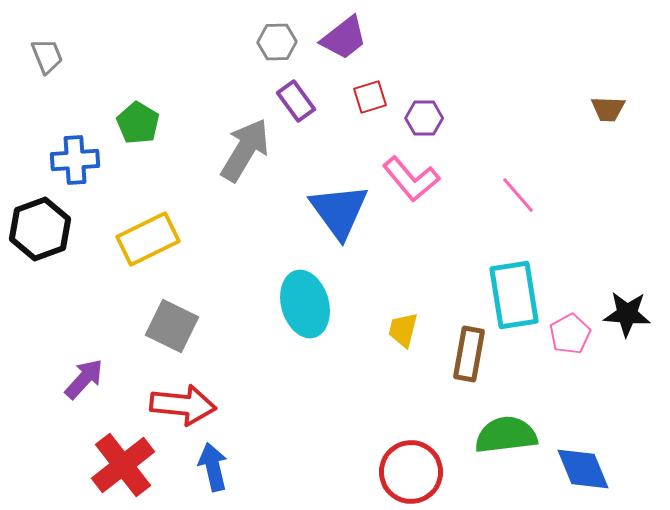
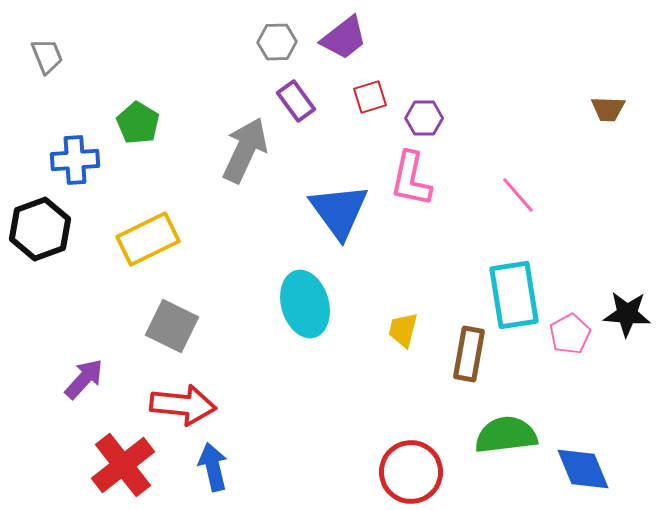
gray arrow: rotated 6 degrees counterclockwise
pink L-shape: rotated 52 degrees clockwise
